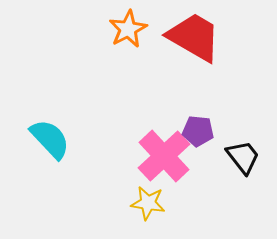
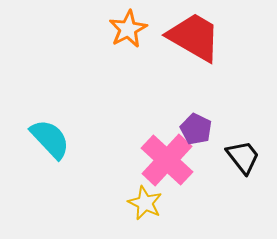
purple pentagon: moved 2 px left, 2 px up; rotated 20 degrees clockwise
pink cross: moved 3 px right, 4 px down; rotated 4 degrees counterclockwise
yellow star: moved 3 px left; rotated 16 degrees clockwise
